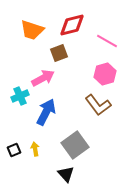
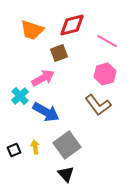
cyan cross: rotated 18 degrees counterclockwise
blue arrow: rotated 92 degrees clockwise
gray square: moved 8 px left
yellow arrow: moved 2 px up
